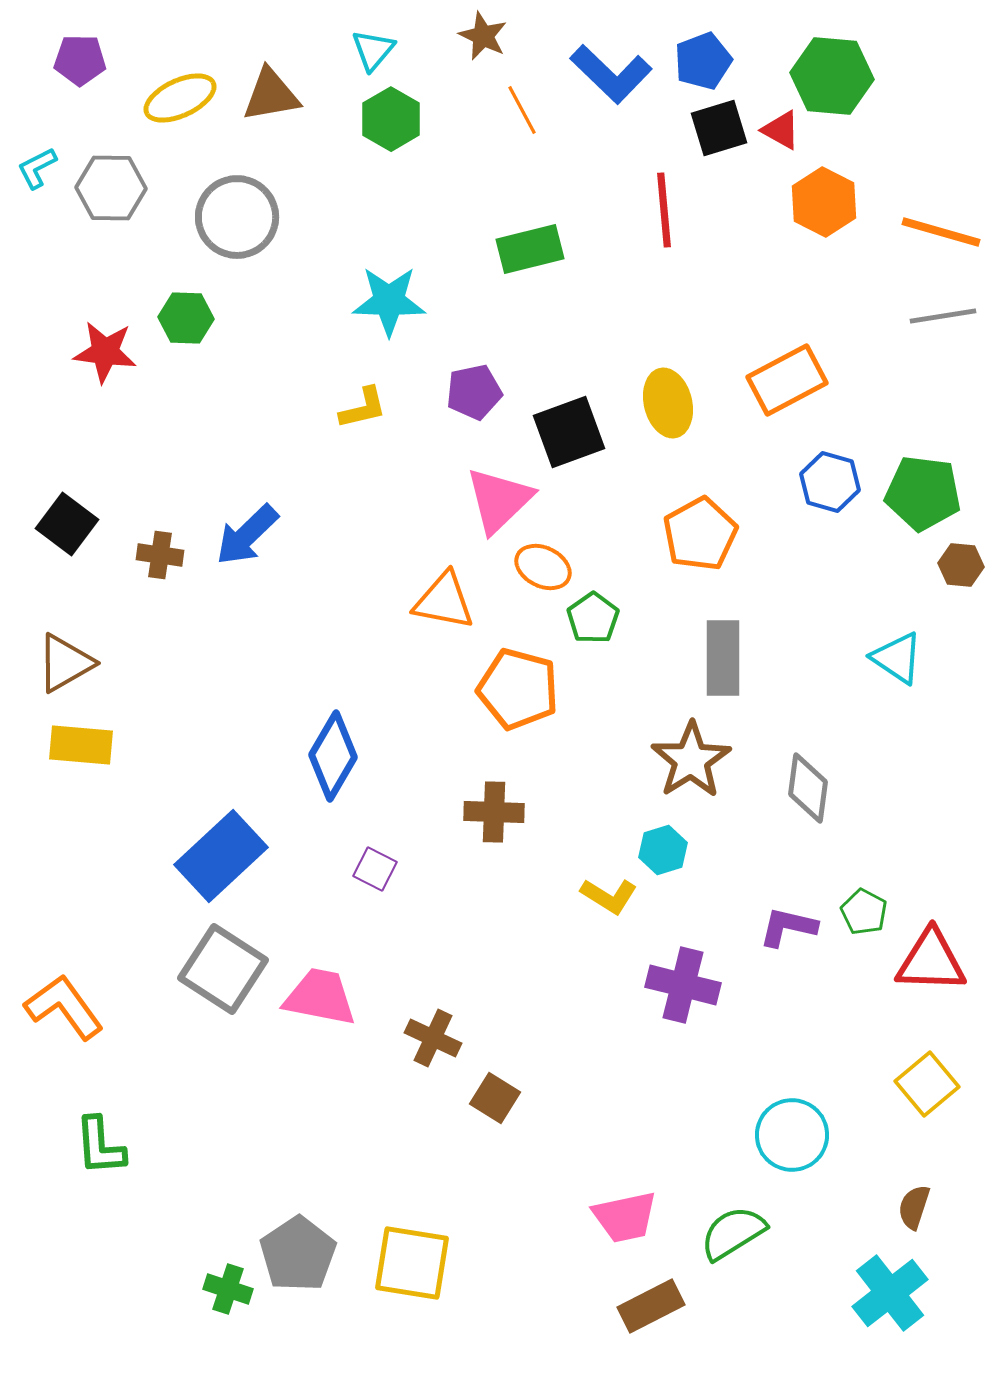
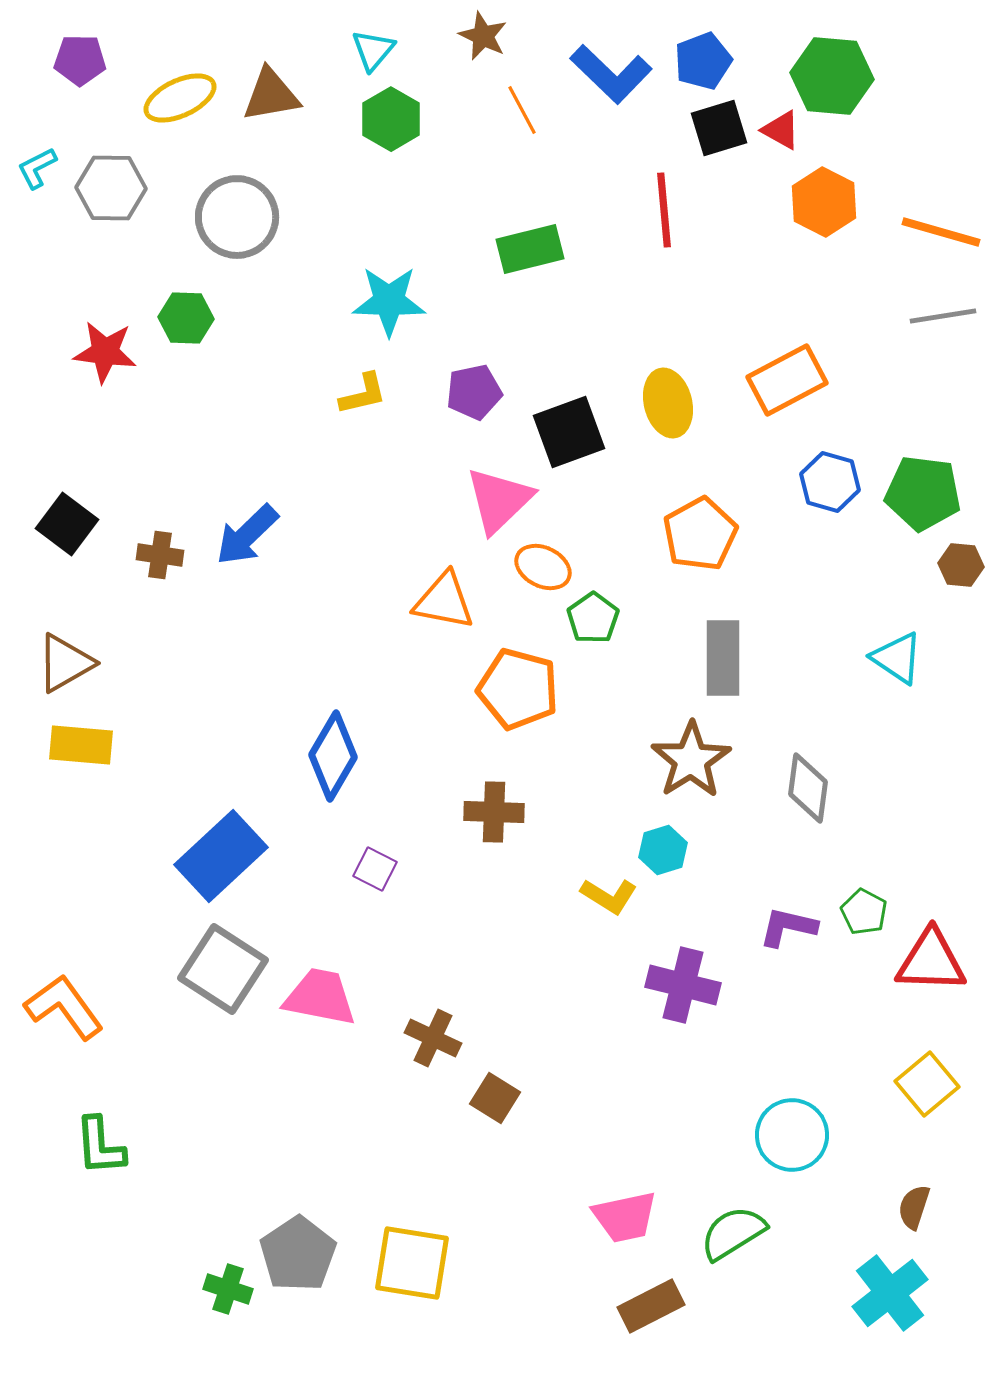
yellow L-shape at (363, 408): moved 14 px up
